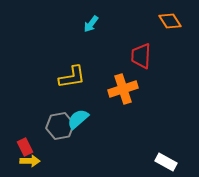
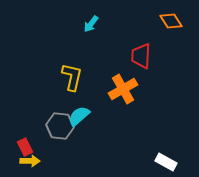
orange diamond: moved 1 px right
yellow L-shape: rotated 68 degrees counterclockwise
orange cross: rotated 12 degrees counterclockwise
cyan semicircle: moved 1 px right, 3 px up
gray hexagon: rotated 16 degrees clockwise
